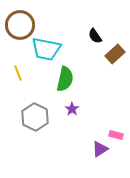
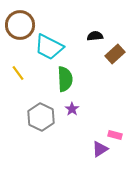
black semicircle: rotated 119 degrees clockwise
cyan trapezoid: moved 3 px right, 2 px up; rotated 16 degrees clockwise
yellow line: rotated 14 degrees counterclockwise
green semicircle: rotated 15 degrees counterclockwise
gray hexagon: moved 6 px right
pink rectangle: moved 1 px left
